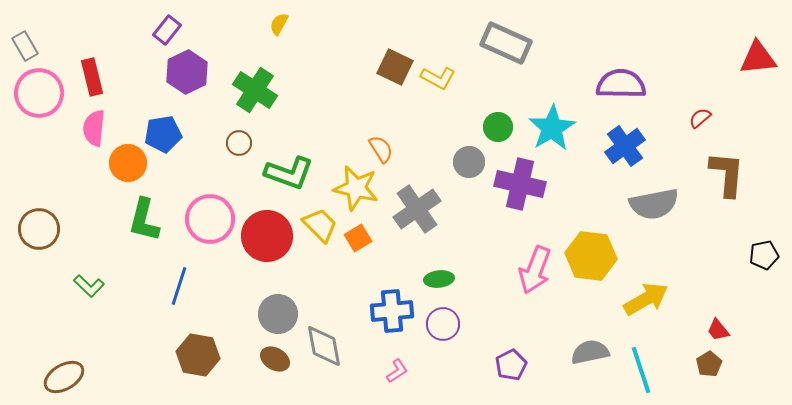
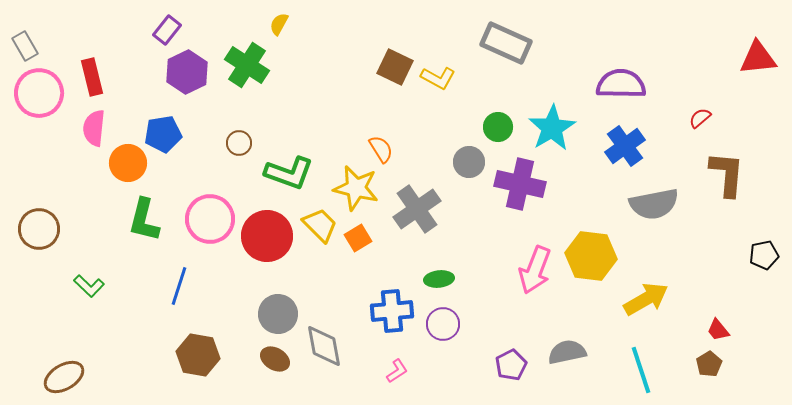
green cross at (255, 90): moved 8 px left, 25 px up
gray semicircle at (590, 352): moved 23 px left
